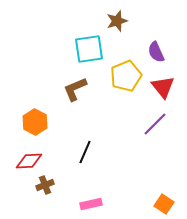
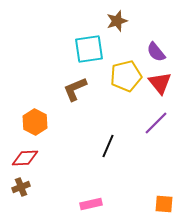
purple semicircle: rotated 15 degrees counterclockwise
yellow pentagon: rotated 8 degrees clockwise
red triangle: moved 3 px left, 4 px up
purple line: moved 1 px right, 1 px up
black line: moved 23 px right, 6 px up
red diamond: moved 4 px left, 3 px up
brown cross: moved 24 px left, 2 px down
orange square: rotated 30 degrees counterclockwise
